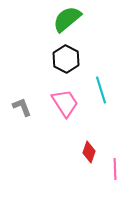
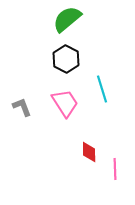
cyan line: moved 1 px right, 1 px up
red diamond: rotated 20 degrees counterclockwise
